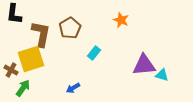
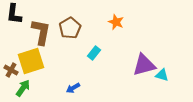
orange star: moved 5 px left, 2 px down
brown L-shape: moved 2 px up
yellow square: moved 2 px down
purple triangle: rotated 10 degrees counterclockwise
